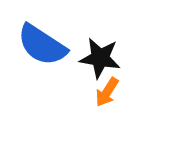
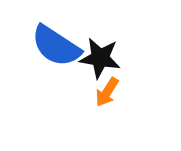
blue semicircle: moved 14 px right, 1 px down
